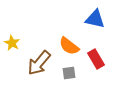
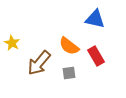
red rectangle: moved 3 px up
